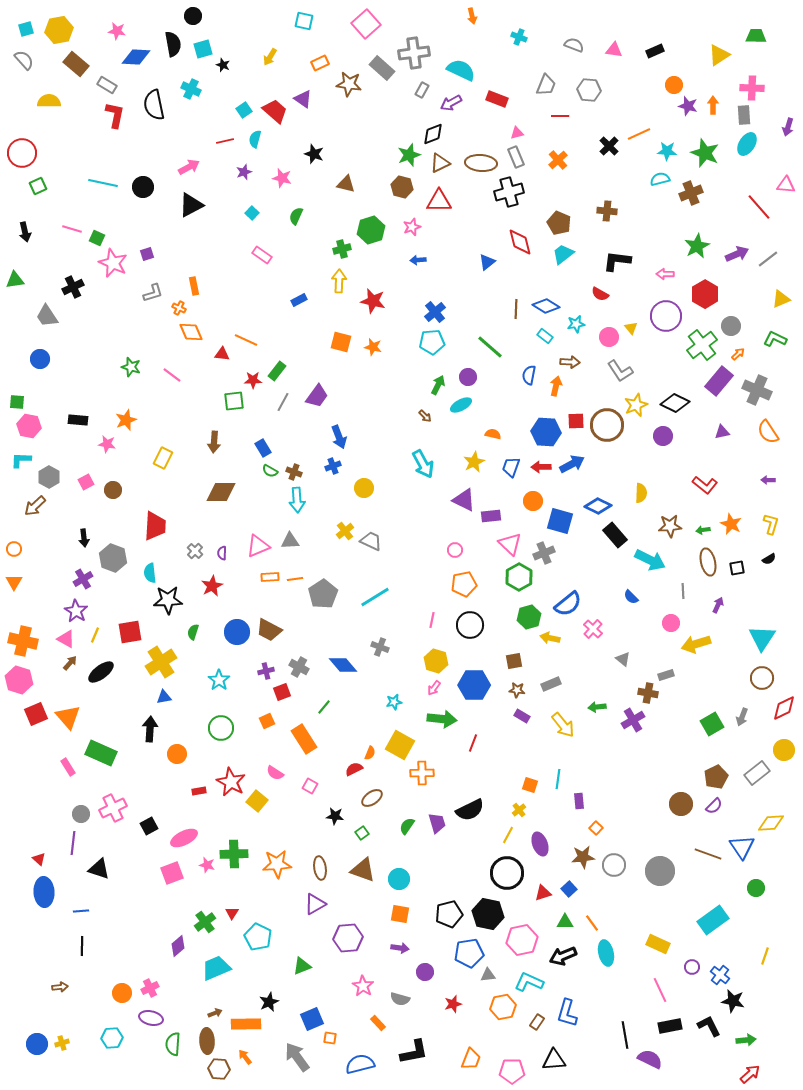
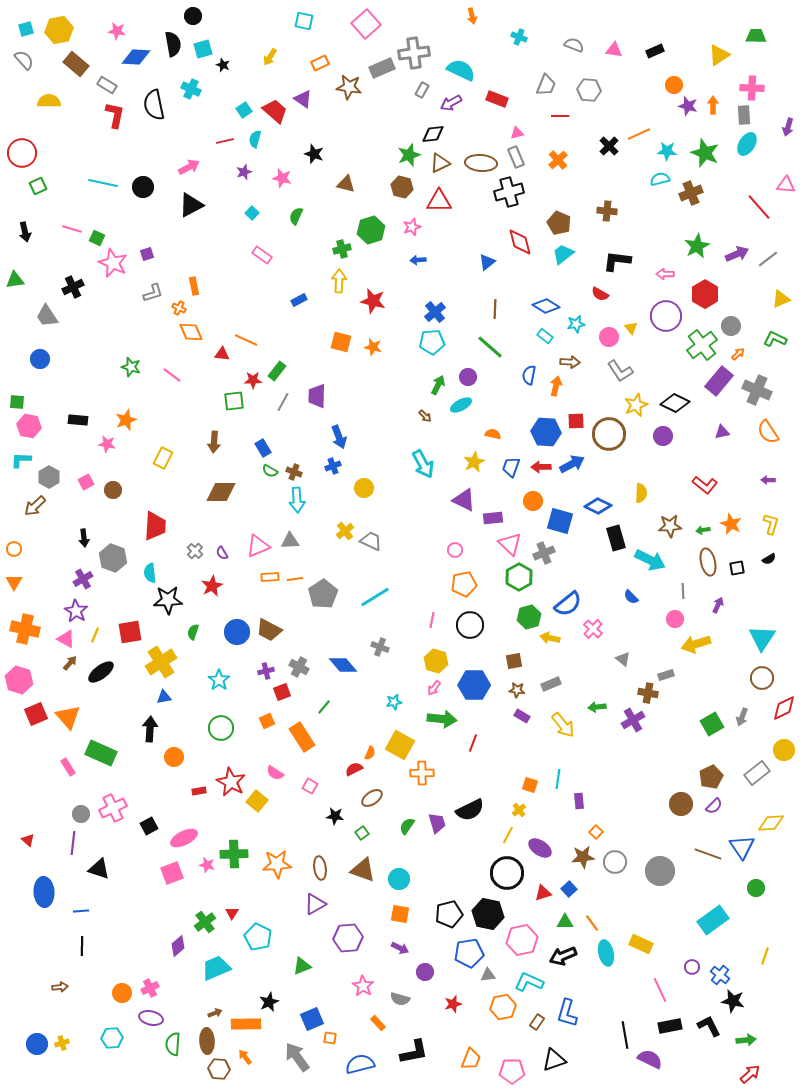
gray rectangle at (382, 68): rotated 65 degrees counterclockwise
brown star at (349, 84): moved 3 px down
black diamond at (433, 134): rotated 15 degrees clockwise
brown line at (516, 309): moved 21 px left
purple trapezoid at (317, 396): rotated 145 degrees clockwise
brown circle at (607, 425): moved 2 px right, 9 px down
purple rectangle at (491, 516): moved 2 px right, 2 px down
black rectangle at (615, 535): moved 1 px right, 3 px down; rotated 25 degrees clockwise
purple semicircle at (222, 553): rotated 32 degrees counterclockwise
pink circle at (671, 623): moved 4 px right, 4 px up
orange cross at (23, 641): moved 2 px right, 12 px up
orange rectangle at (304, 739): moved 2 px left, 2 px up
orange circle at (177, 754): moved 3 px left, 3 px down
brown pentagon at (716, 777): moved 5 px left
orange square at (596, 828): moved 4 px down
purple ellipse at (540, 844): moved 4 px down; rotated 35 degrees counterclockwise
red triangle at (39, 859): moved 11 px left, 19 px up
gray circle at (614, 865): moved 1 px right, 3 px up
yellow rectangle at (658, 944): moved 17 px left
purple arrow at (400, 948): rotated 18 degrees clockwise
black triangle at (554, 1060): rotated 15 degrees counterclockwise
